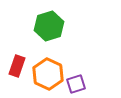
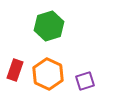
red rectangle: moved 2 px left, 4 px down
purple square: moved 9 px right, 3 px up
